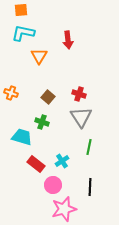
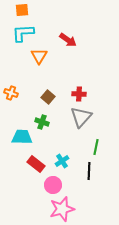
orange square: moved 1 px right
cyan L-shape: rotated 15 degrees counterclockwise
red arrow: rotated 48 degrees counterclockwise
red cross: rotated 16 degrees counterclockwise
gray triangle: rotated 15 degrees clockwise
cyan trapezoid: rotated 15 degrees counterclockwise
green line: moved 7 px right
black line: moved 1 px left, 16 px up
pink star: moved 2 px left
